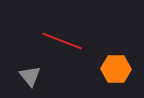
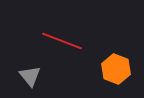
orange hexagon: rotated 20 degrees clockwise
